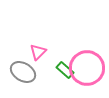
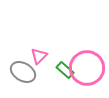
pink triangle: moved 1 px right, 4 px down
